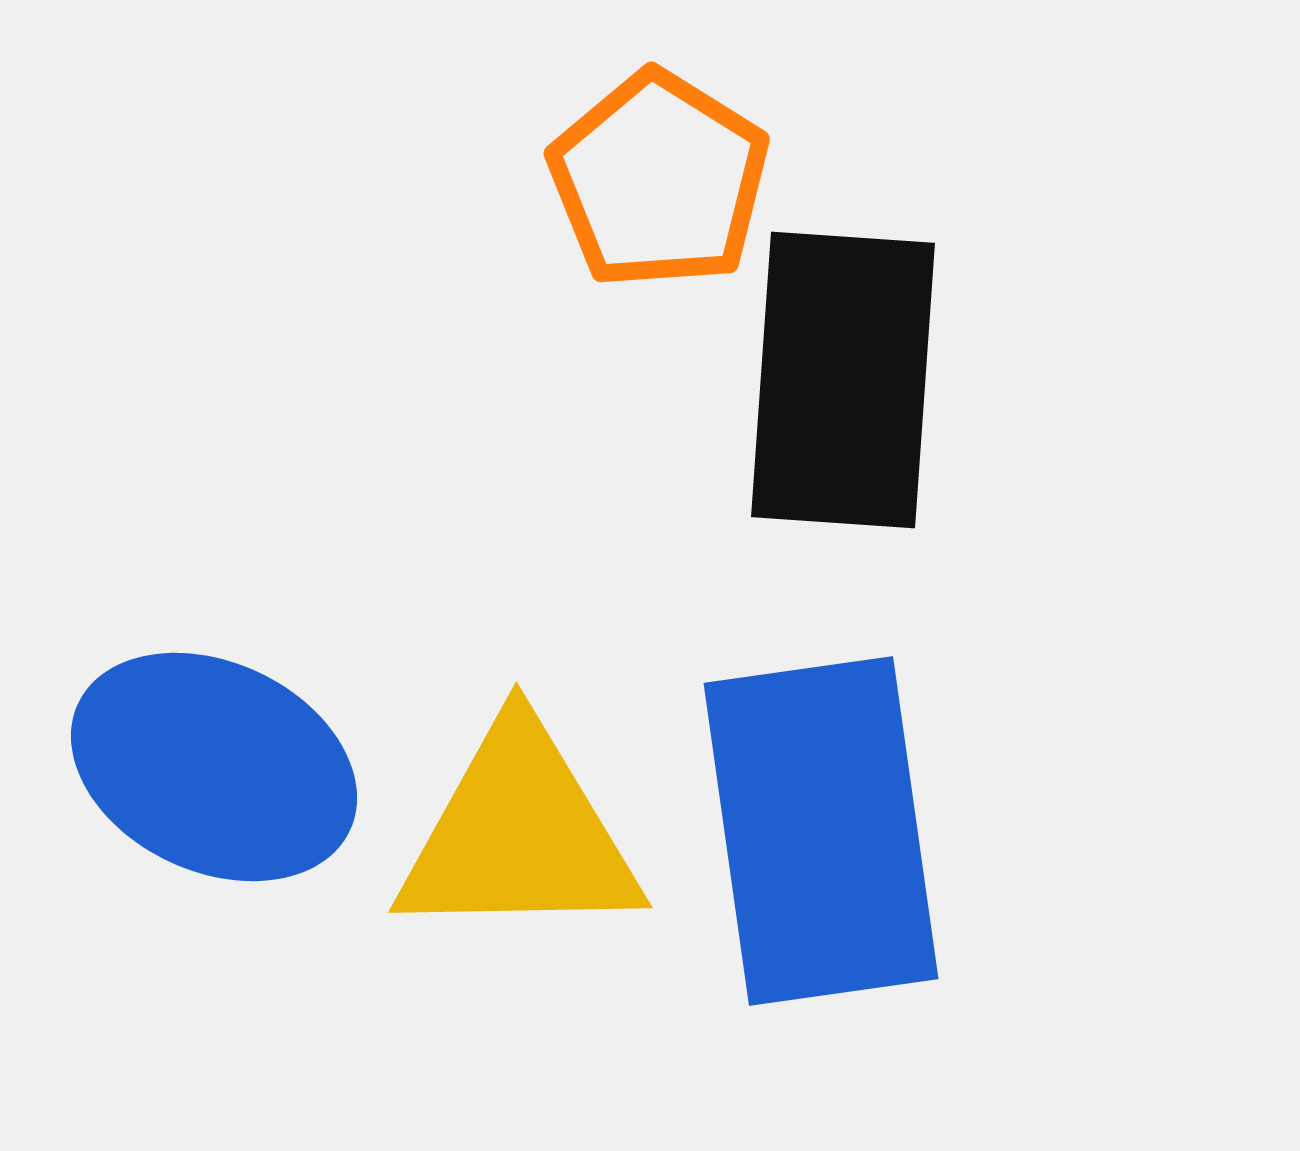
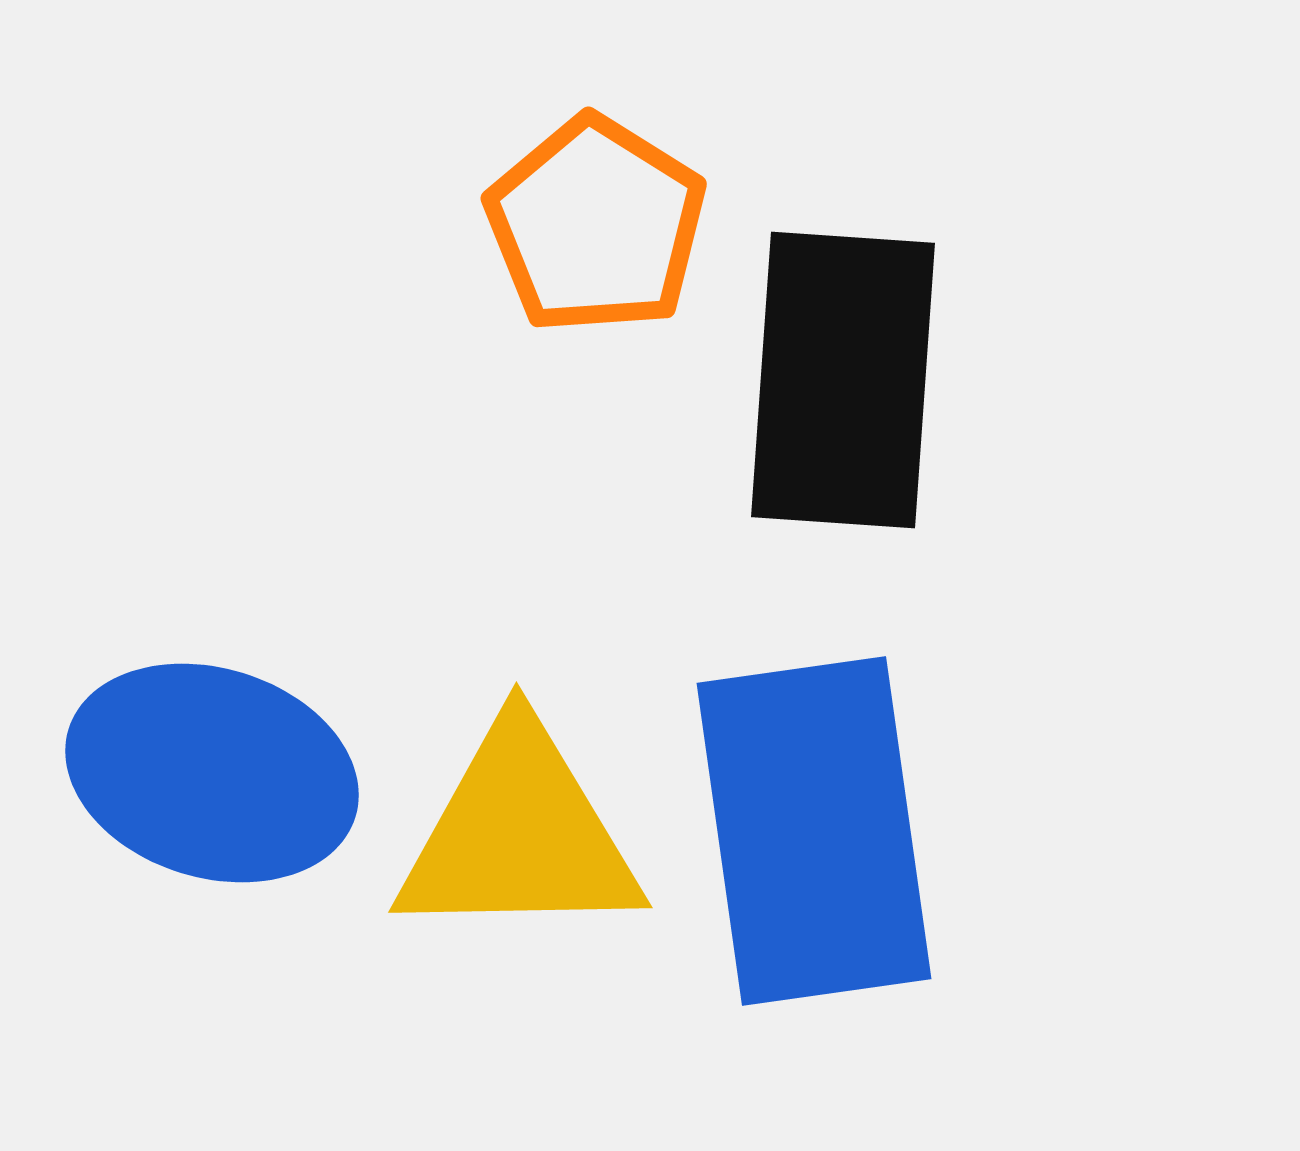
orange pentagon: moved 63 px left, 45 px down
blue ellipse: moved 2 px left, 6 px down; rotated 8 degrees counterclockwise
blue rectangle: moved 7 px left
